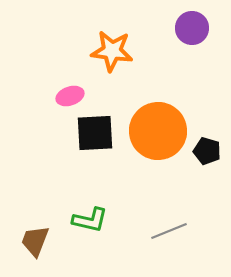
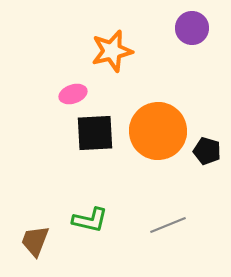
orange star: rotated 21 degrees counterclockwise
pink ellipse: moved 3 px right, 2 px up
gray line: moved 1 px left, 6 px up
